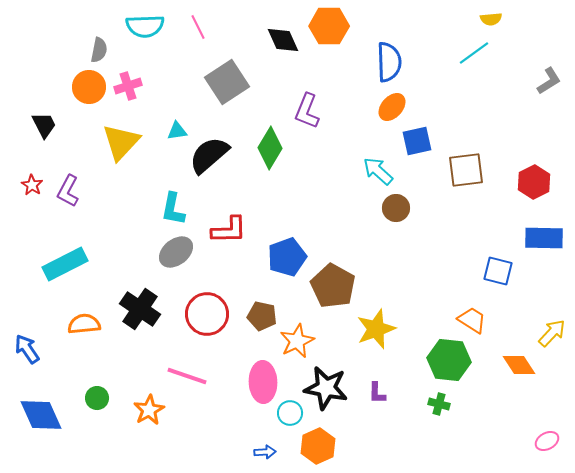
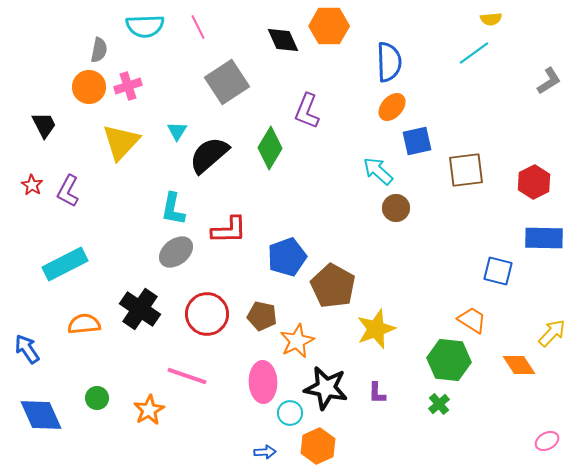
cyan triangle at (177, 131): rotated 50 degrees counterclockwise
green cross at (439, 404): rotated 35 degrees clockwise
